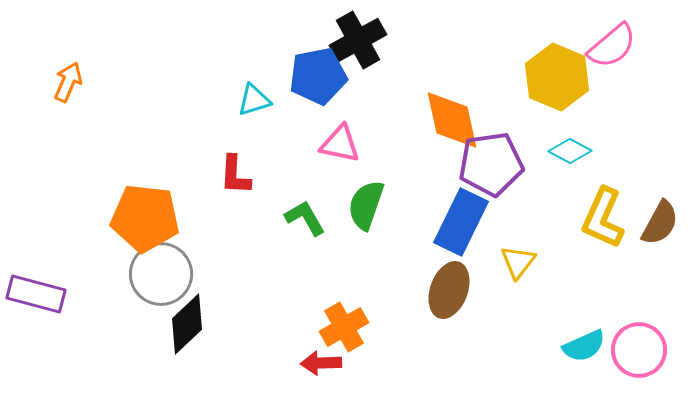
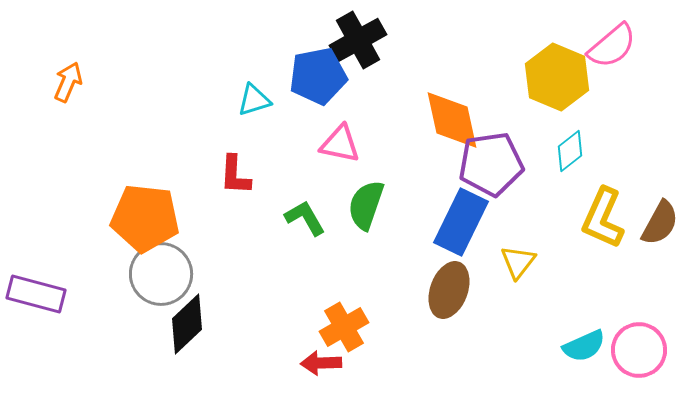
cyan diamond: rotated 66 degrees counterclockwise
